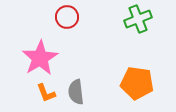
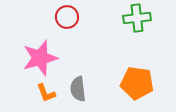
green cross: moved 1 px left, 1 px up; rotated 16 degrees clockwise
pink star: rotated 15 degrees clockwise
gray semicircle: moved 2 px right, 3 px up
